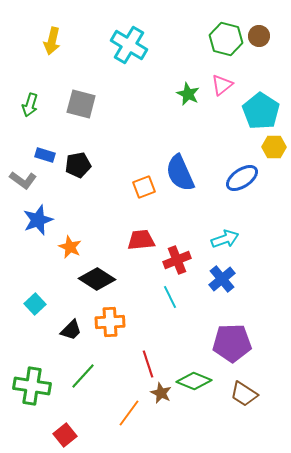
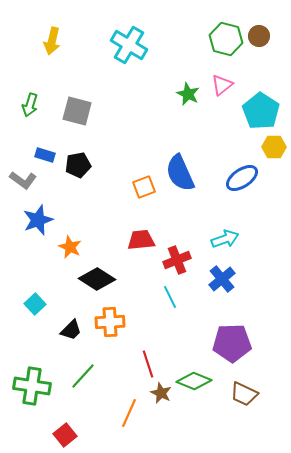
gray square: moved 4 px left, 7 px down
brown trapezoid: rotated 8 degrees counterclockwise
orange line: rotated 12 degrees counterclockwise
